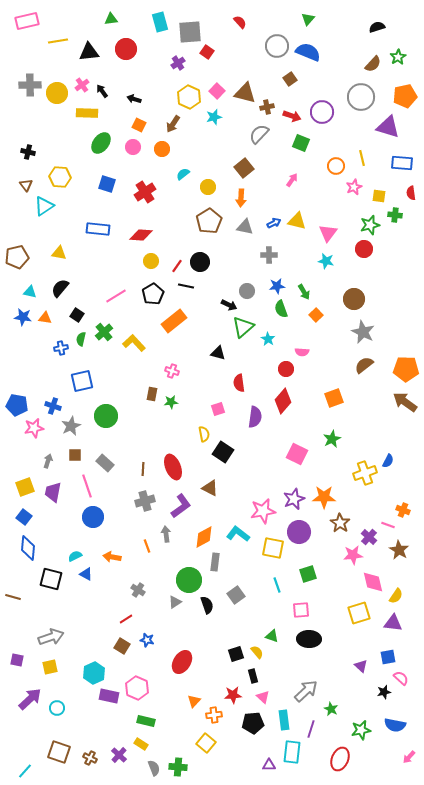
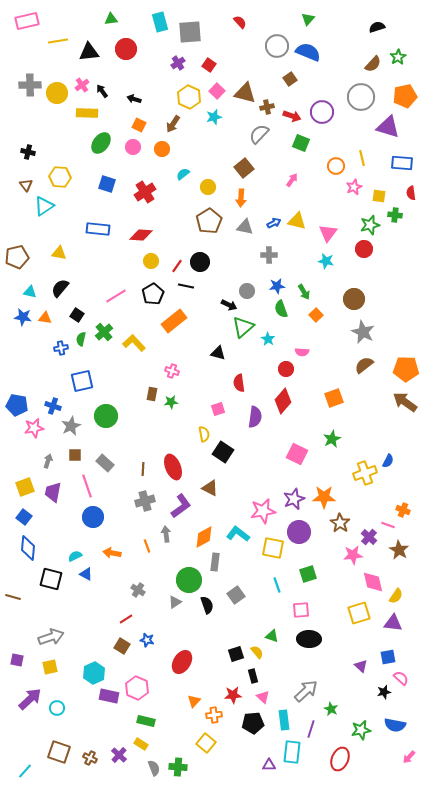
red square at (207, 52): moved 2 px right, 13 px down
orange arrow at (112, 557): moved 4 px up
